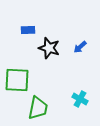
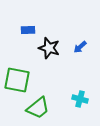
green square: rotated 8 degrees clockwise
cyan cross: rotated 14 degrees counterclockwise
green trapezoid: rotated 40 degrees clockwise
